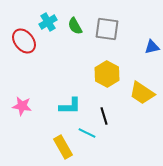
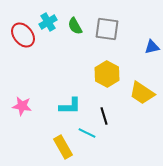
red ellipse: moved 1 px left, 6 px up
